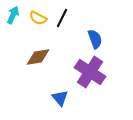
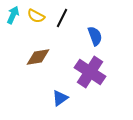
yellow semicircle: moved 2 px left, 2 px up
blue semicircle: moved 3 px up
blue triangle: rotated 36 degrees clockwise
